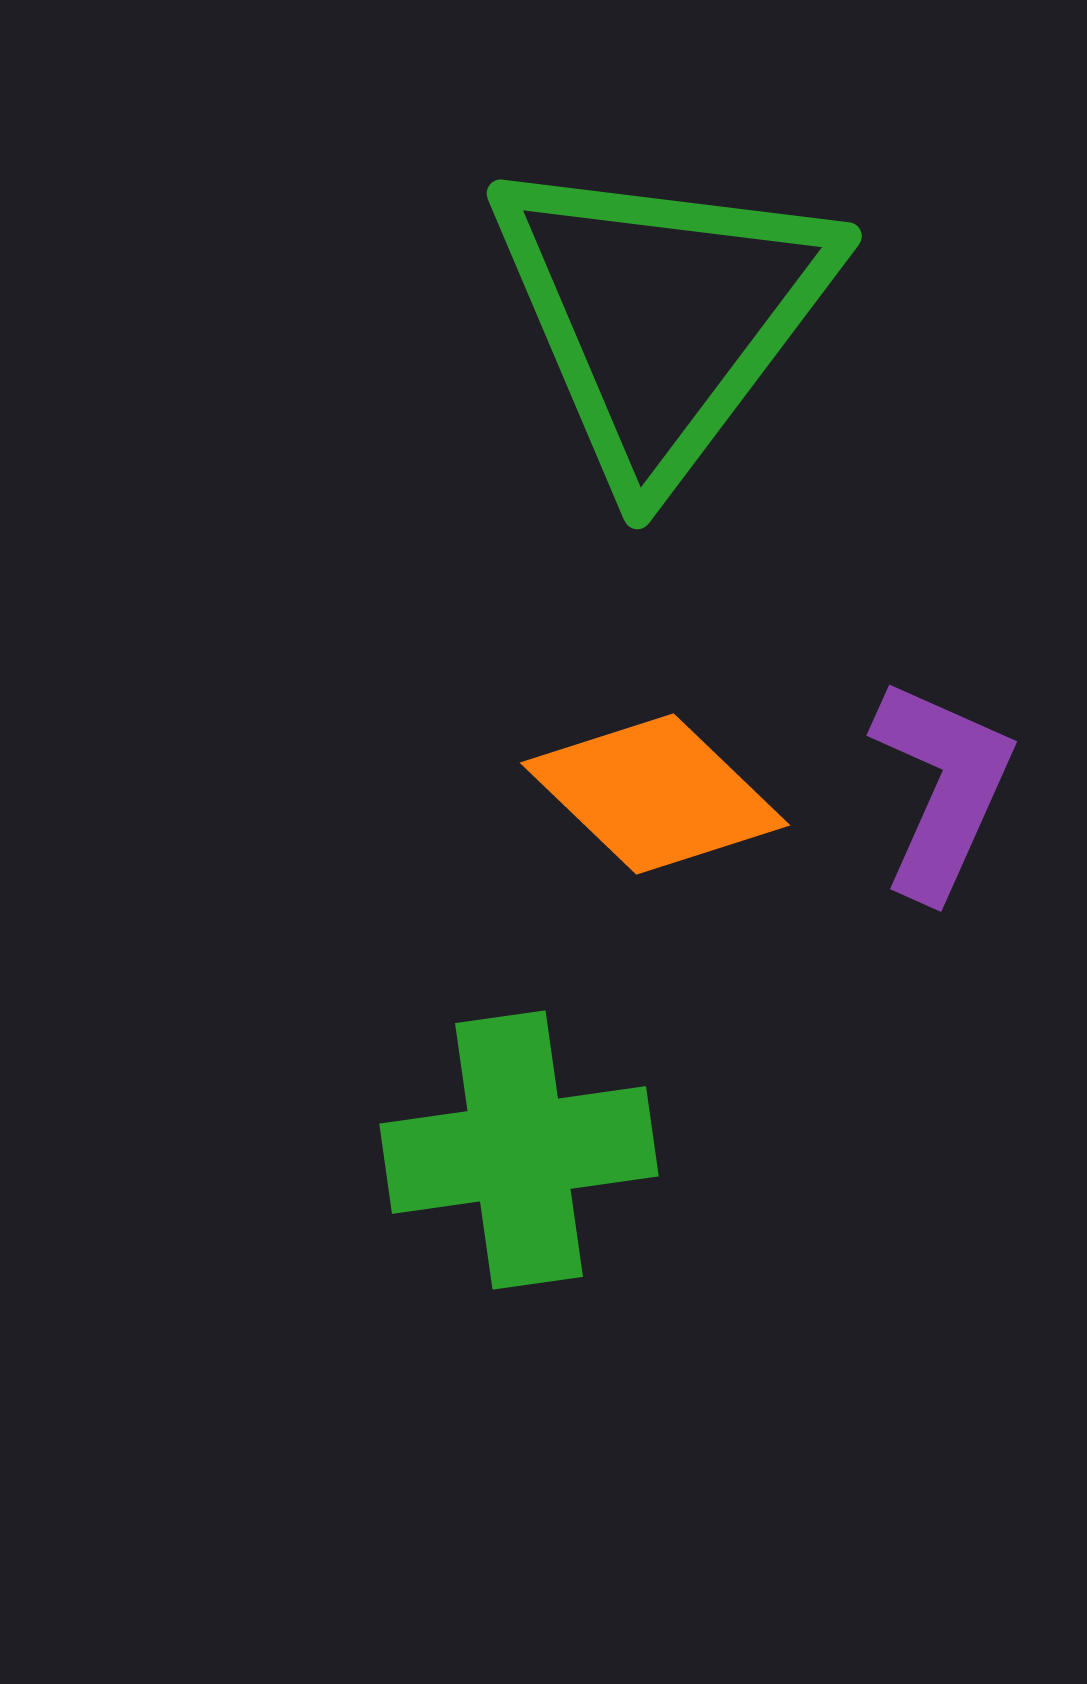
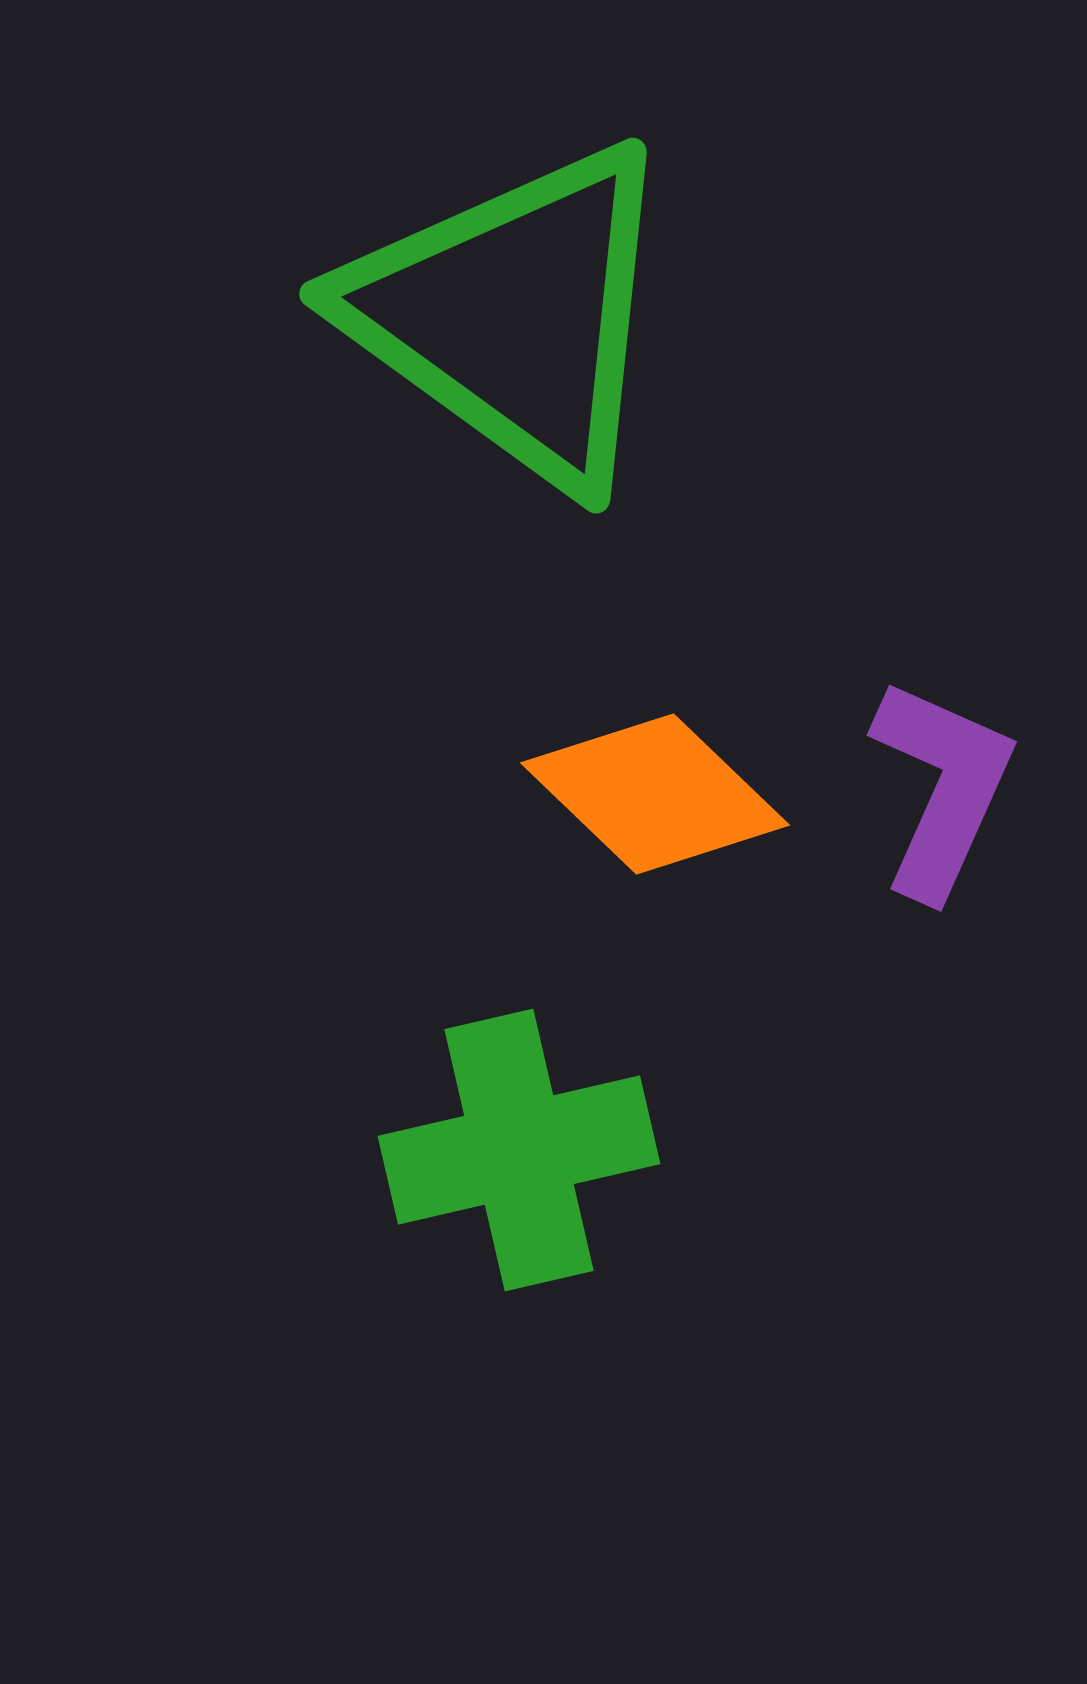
green triangle: moved 148 px left; rotated 31 degrees counterclockwise
green cross: rotated 5 degrees counterclockwise
